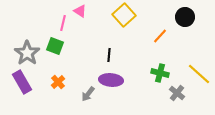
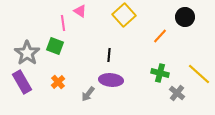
pink line: rotated 21 degrees counterclockwise
